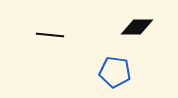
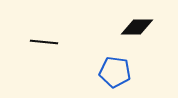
black line: moved 6 px left, 7 px down
